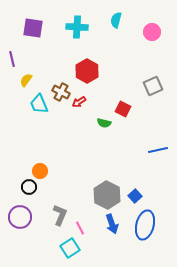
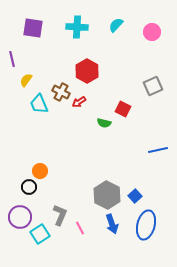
cyan semicircle: moved 5 px down; rotated 28 degrees clockwise
blue ellipse: moved 1 px right
cyan square: moved 30 px left, 14 px up
